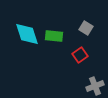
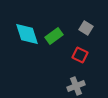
green rectangle: rotated 42 degrees counterclockwise
red square: rotated 28 degrees counterclockwise
gray cross: moved 19 px left
